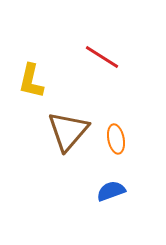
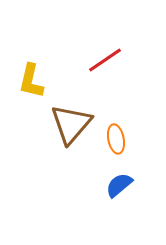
red line: moved 3 px right, 3 px down; rotated 66 degrees counterclockwise
brown triangle: moved 3 px right, 7 px up
blue semicircle: moved 8 px right, 6 px up; rotated 20 degrees counterclockwise
